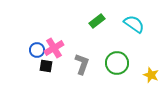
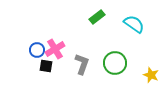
green rectangle: moved 4 px up
pink cross: moved 1 px right, 1 px down
green circle: moved 2 px left
